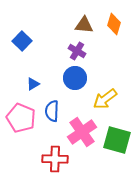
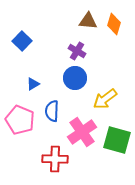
brown triangle: moved 4 px right, 4 px up
pink pentagon: moved 1 px left, 2 px down
